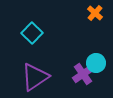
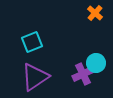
cyan square: moved 9 px down; rotated 25 degrees clockwise
purple cross: rotated 10 degrees clockwise
